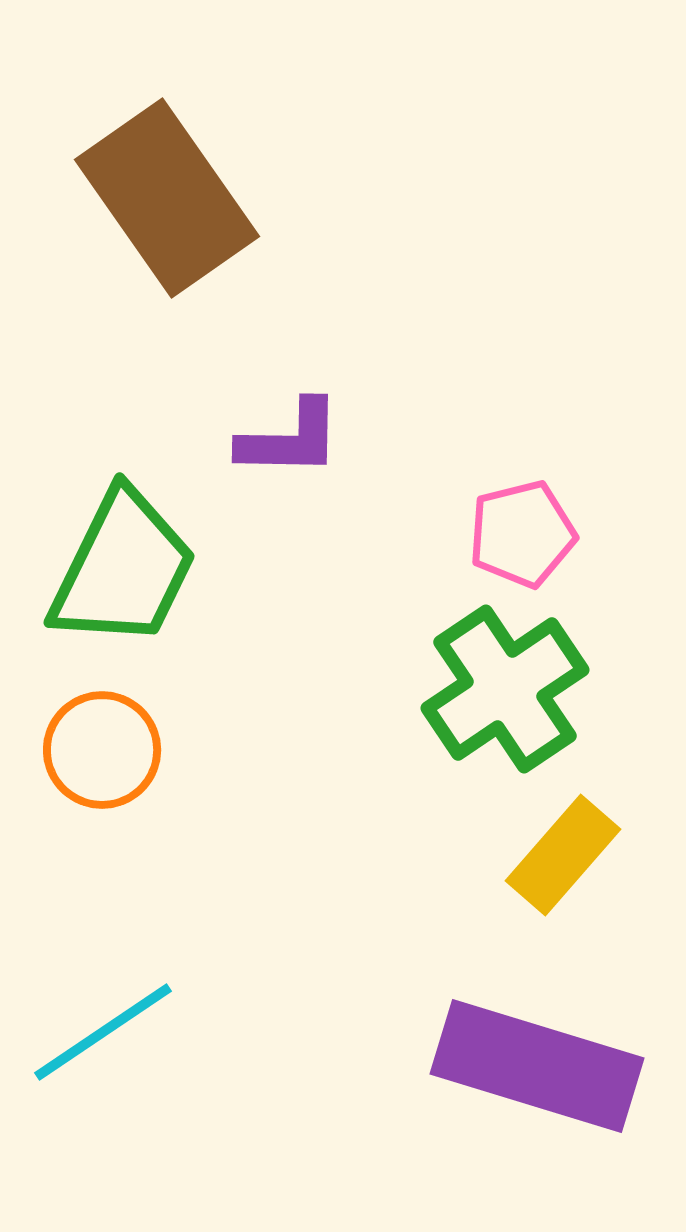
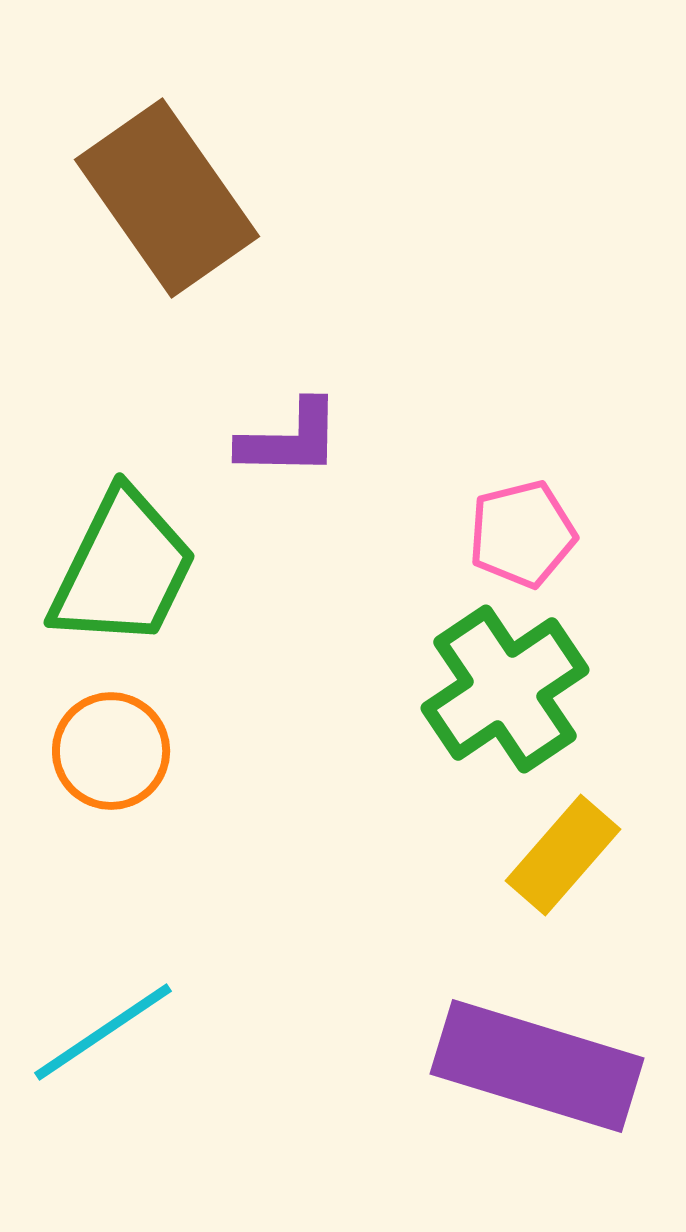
orange circle: moved 9 px right, 1 px down
